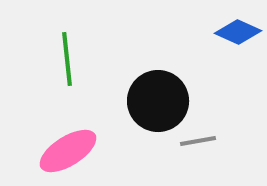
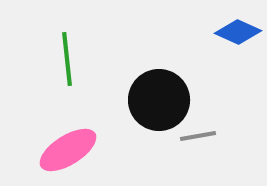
black circle: moved 1 px right, 1 px up
gray line: moved 5 px up
pink ellipse: moved 1 px up
